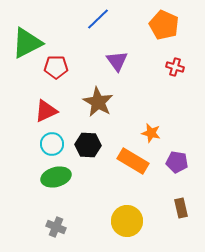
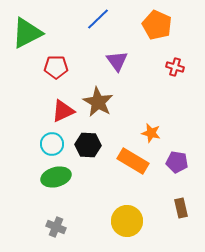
orange pentagon: moved 7 px left
green triangle: moved 10 px up
red triangle: moved 17 px right
